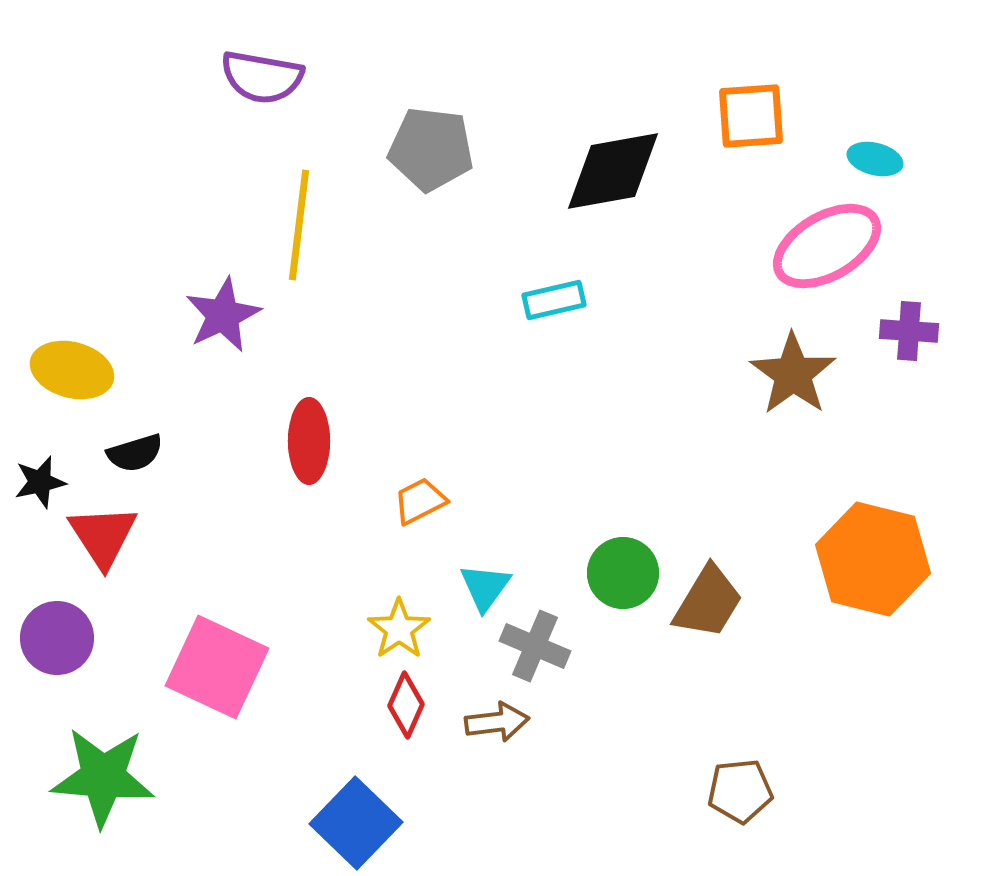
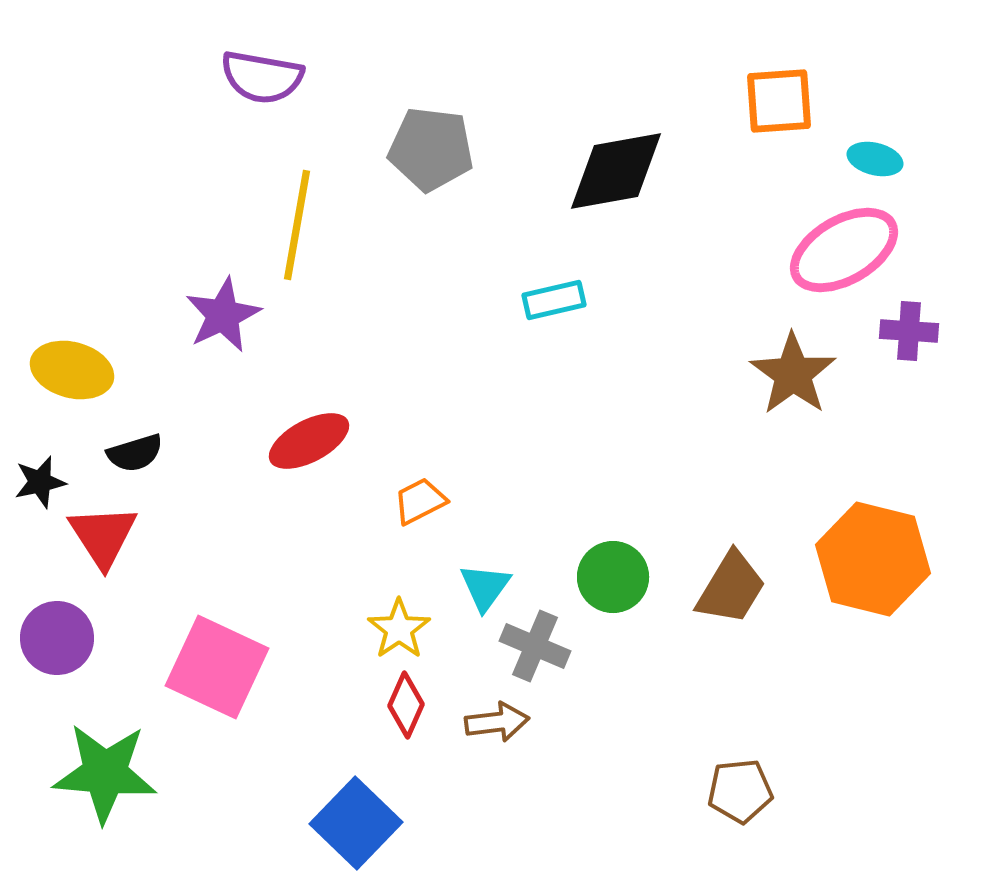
orange square: moved 28 px right, 15 px up
black diamond: moved 3 px right
yellow line: moved 2 px left; rotated 3 degrees clockwise
pink ellipse: moved 17 px right, 4 px down
red ellipse: rotated 62 degrees clockwise
green circle: moved 10 px left, 4 px down
brown trapezoid: moved 23 px right, 14 px up
green star: moved 2 px right, 4 px up
